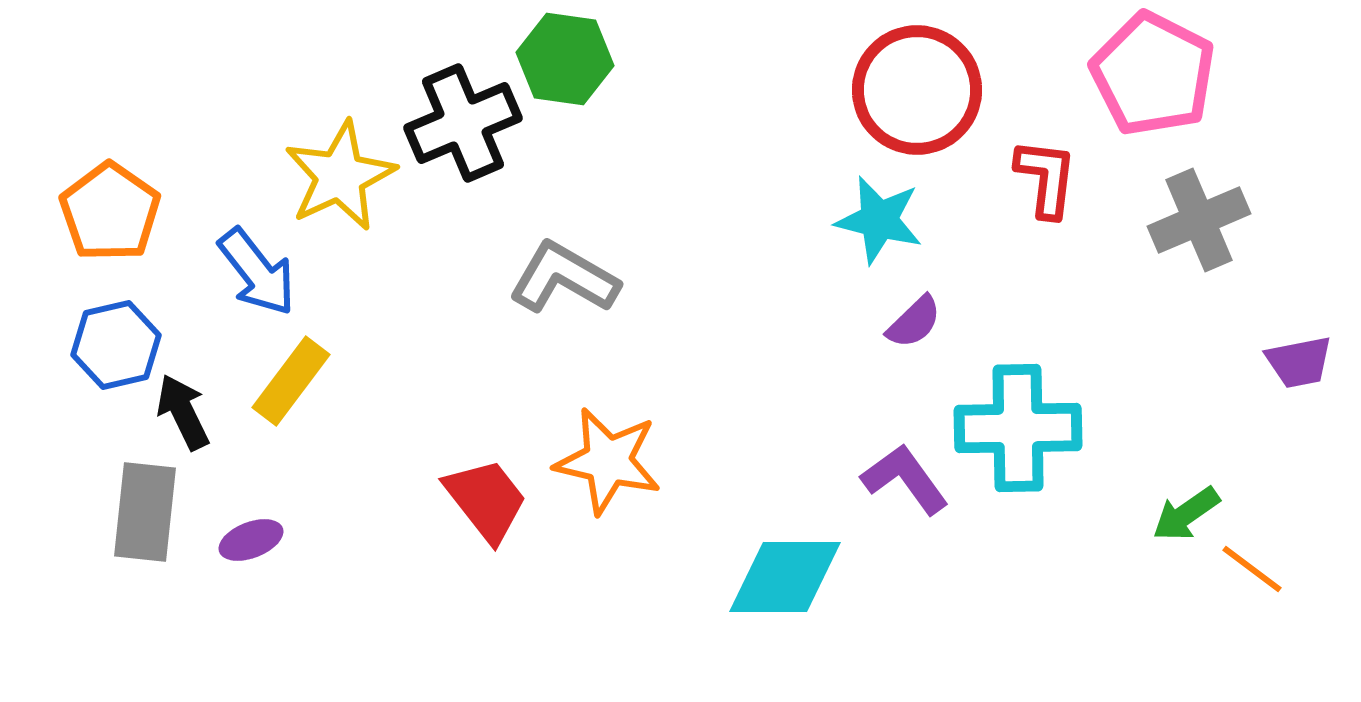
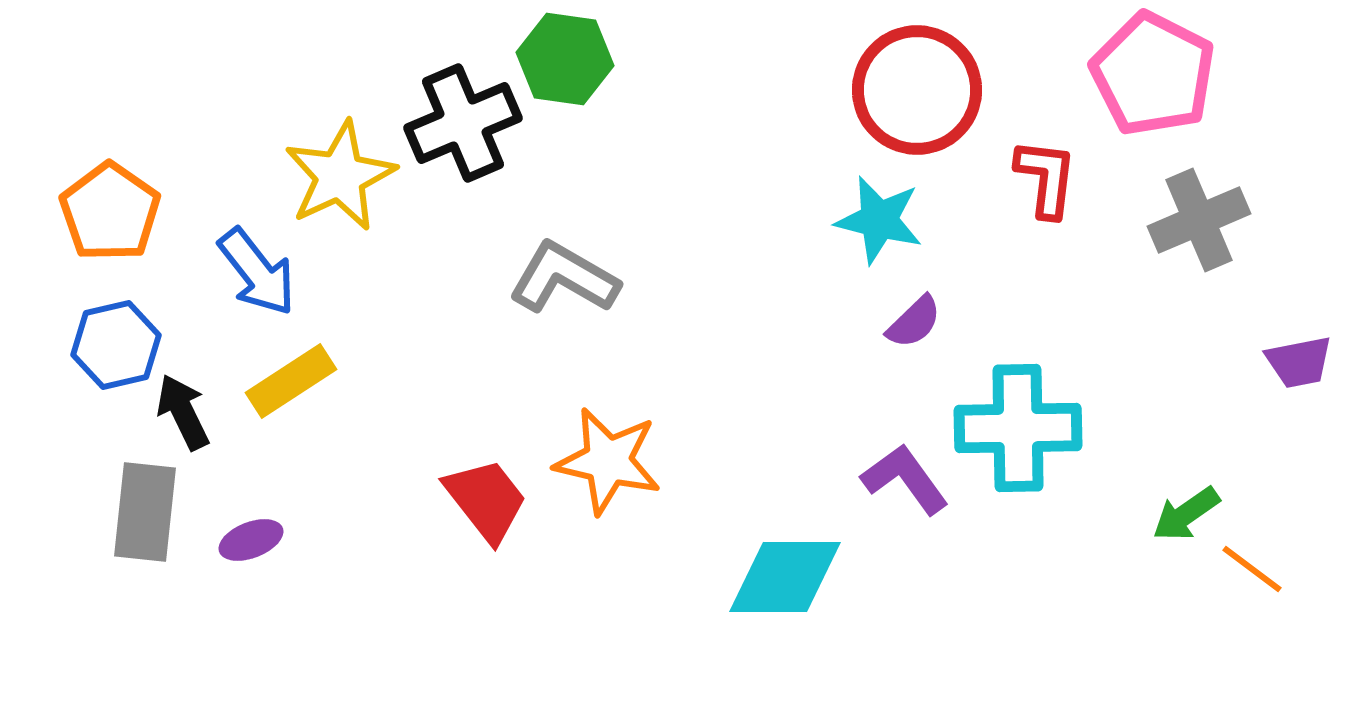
yellow rectangle: rotated 20 degrees clockwise
